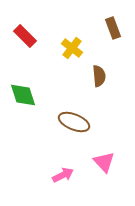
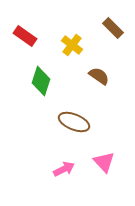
brown rectangle: rotated 25 degrees counterclockwise
red rectangle: rotated 10 degrees counterclockwise
yellow cross: moved 3 px up
brown semicircle: rotated 50 degrees counterclockwise
green diamond: moved 18 px right, 14 px up; rotated 36 degrees clockwise
pink arrow: moved 1 px right, 6 px up
